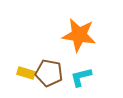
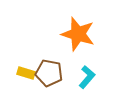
orange star: moved 1 px left, 1 px up; rotated 8 degrees clockwise
cyan L-shape: moved 6 px right; rotated 145 degrees clockwise
